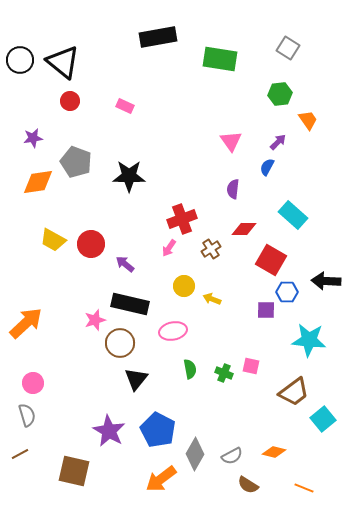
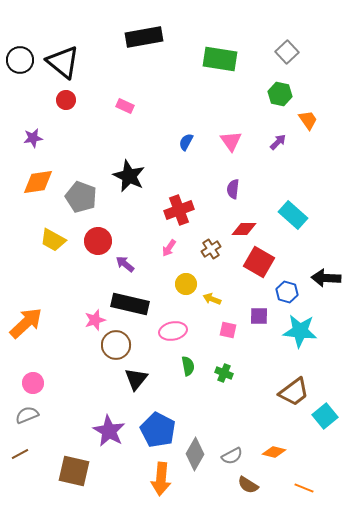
black rectangle at (158, 37): moved 14 px left
gray square at (288, 48): moved 1 px left, 4 px down; rotated 15 degrees clockwise
green hexagon at (280, 94): rotated 20 degrees clockwise
red circle at (70, 101): moved 4 px left, 1 px up
gray pentagon at (76, 162): moved 5 px right, 35 px down
blue semicircle at (267, 167): moved 81 px left, 25 px up
black star at (129, 176): rotated 24 degrees clockwise
red cross at (182, 219): moved 3 px left, 9 px up
red circle at (91, 244): moved 7 px right, 3 px up
red square at (271, 260): moved 12 px left, 2 px down
black arrow at (326, 281): moved 3 px up
yellow circle at (184, 286): moved 2 px right, 2 px up
blue hexagon at (287, 292): rotated 15 degrees clockwise
purple square at (266, 310): moved 7 px left, 6 px down
cyan star at (309, 340): moved 9 px left, 9 px up
brown circle at (120, 343): moved 4 px left, 2 px down
pink square at (251, 366): moved 23 px left, 36 px up
green semicircle at (190, 369): moved 2 px left, 3 px up
gray semicircle at (27, 415): rotated 95 degrees counterclockwise
cyan square at (323, 419): moved 2 px right, 3 px up
orange arrow at (161, 479): rotated 48 degrees counterclockwise
